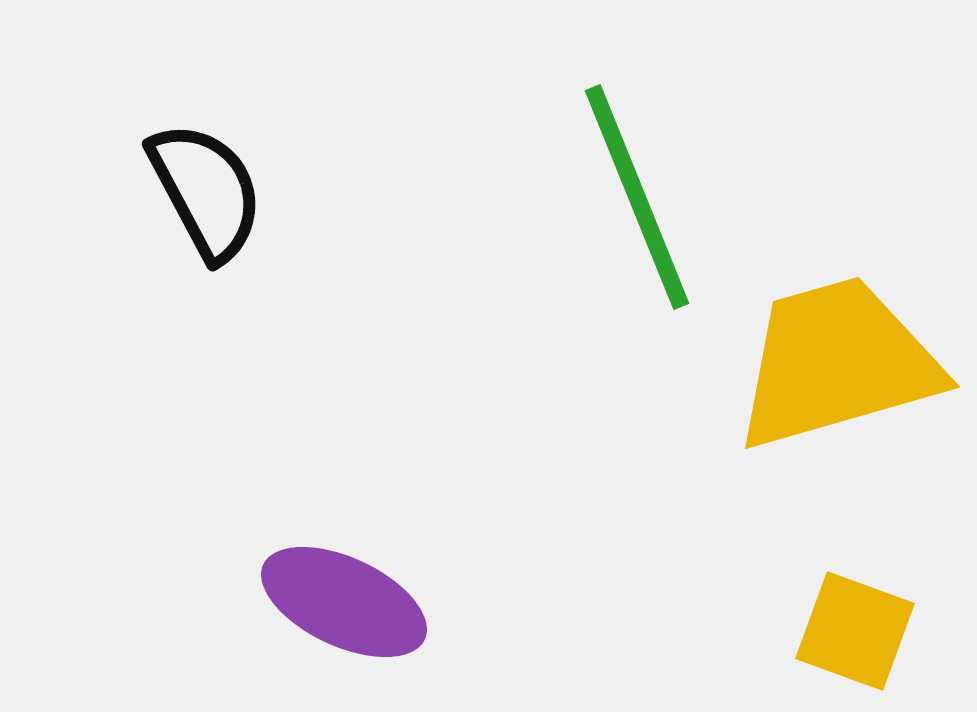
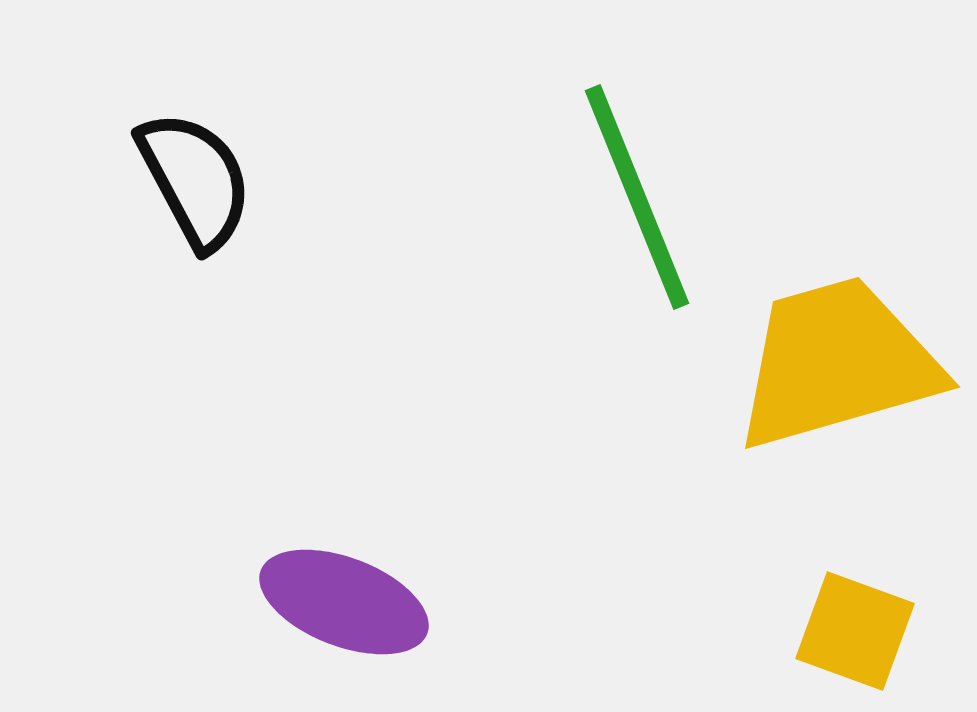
black semicircle: moved 11 px left, 11 px up
purple ellipse: rotated 4 degrees counterclockwise
